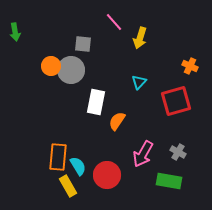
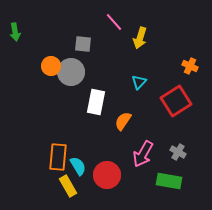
gray circle: moved 2 px down
red square: rotated 16 degrees counterclockwise
orange semicircle: moved 6 px right
